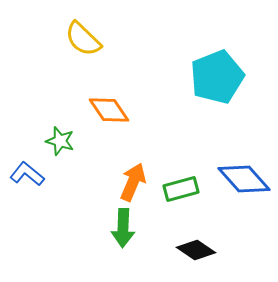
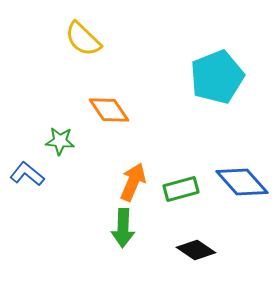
green star: rotated 12 degrees counterclockwise
blue diamond: moved 2 px left, 3 px down
